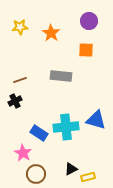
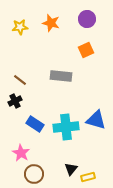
purple circle: moved 2 px left, 2 px up
orange star: moved 10 px up; rotated 18 degrees counterclockwise
orange square: rotated 28 degrees counterclockwise
brown line: rotated 56 degrees clockwise
blue rectangle: moved 4 px left, 9 px up
pink star: moved 2 px left
black triangle: rotated 24 degrees counterclockwise
brown circle: moved 2 px left
